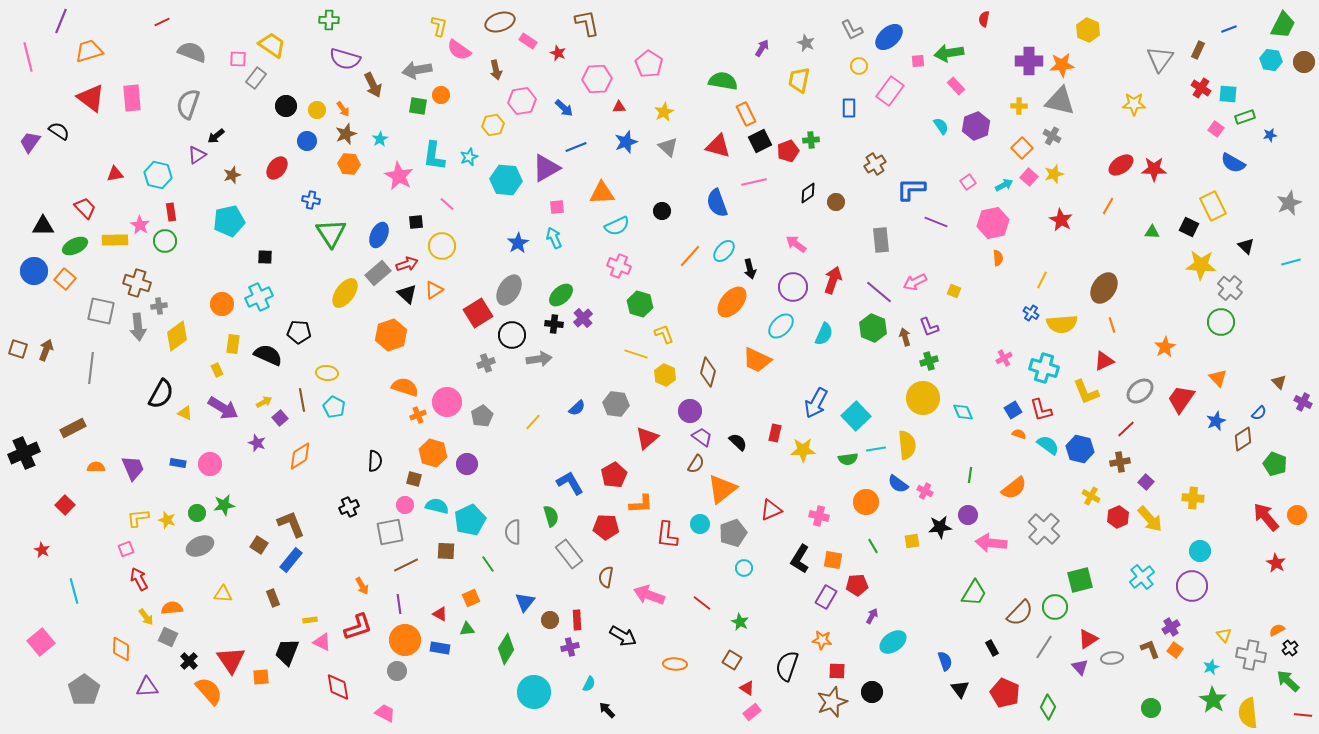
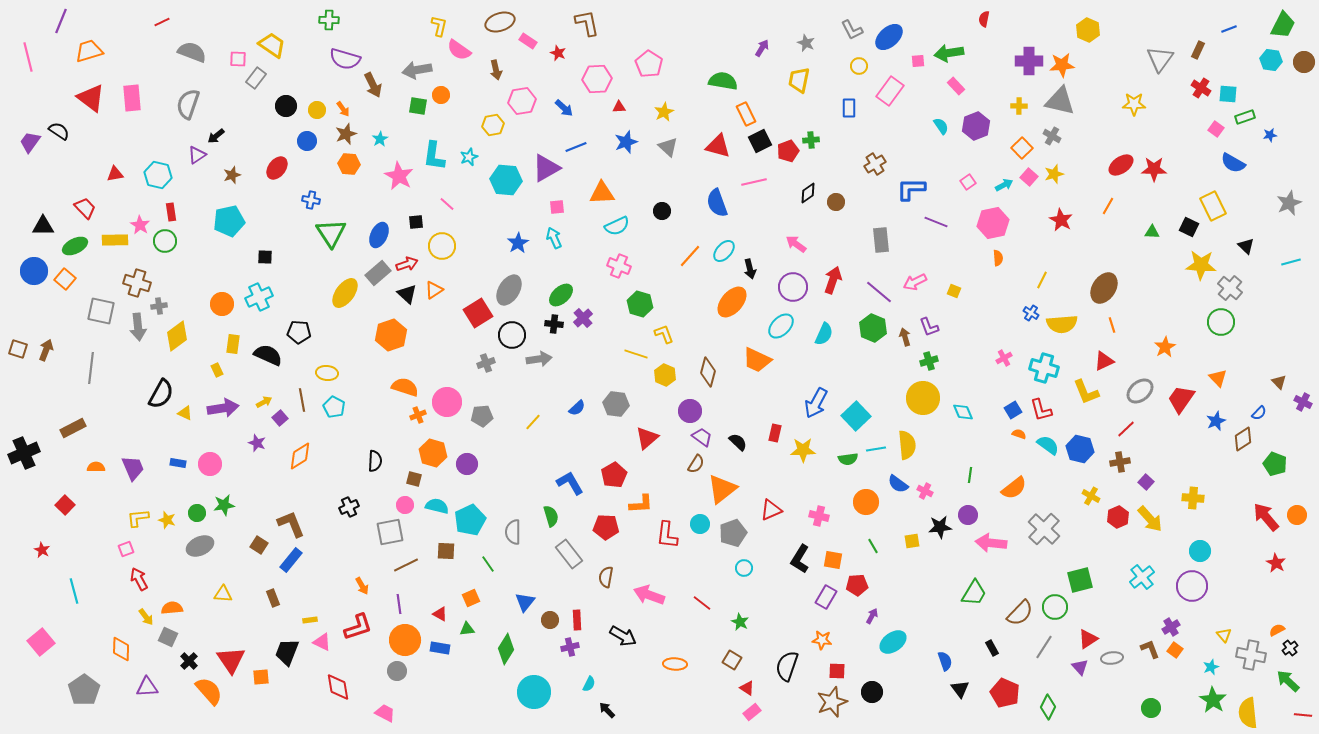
purple arrow at (223, 408): rotated 40 degrees counterclockwise
gray pentagon at (482, 416): rotated 25 degrees clockwise
